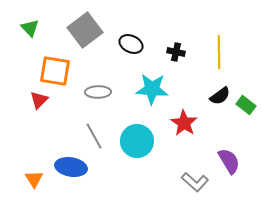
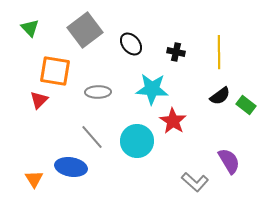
black ellipse: rotated 25 degrees clockwise
red star: moved 11 px left, 2 px up
gray line: moved 2 px left, 1 px down; rotated 12 degrees counterclockwise
